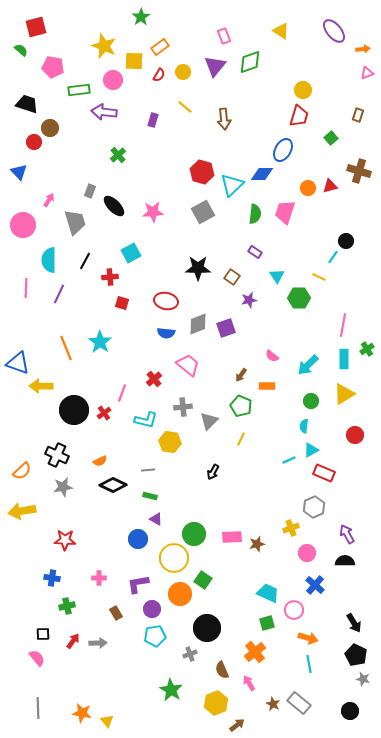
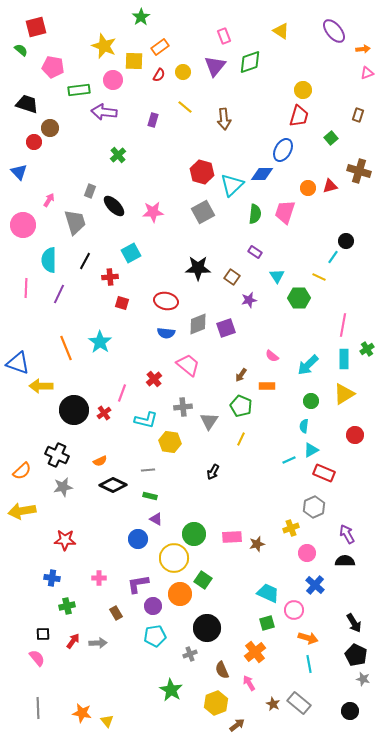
gray triangle at (209, 421): rotated 12 degrees counterclockwise
purple circle at (152, 609): moved 1 px right, 3 px up
